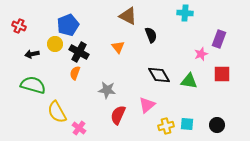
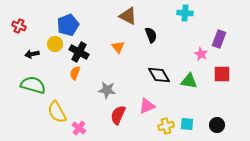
pink star: rotated 24 degrees counterclockwise
pink triangle: moved 1 px down; rotated 18 degrees clockwise
